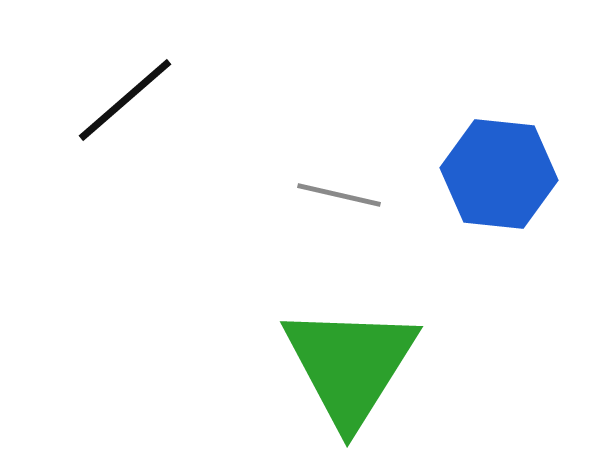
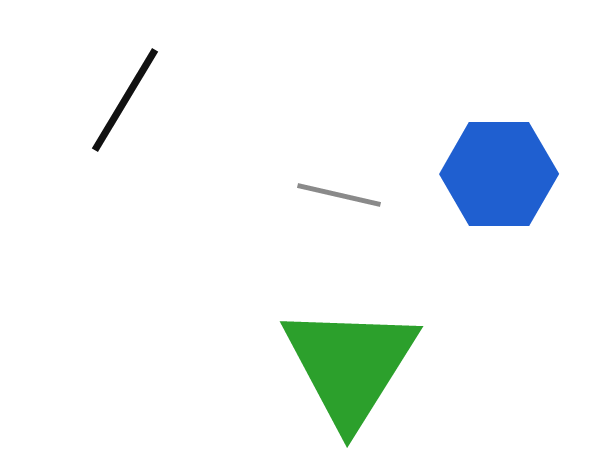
black line: rotated 18 degrees counterclockwise
blue hexagon: rotated 6 degrees counterclockwise
